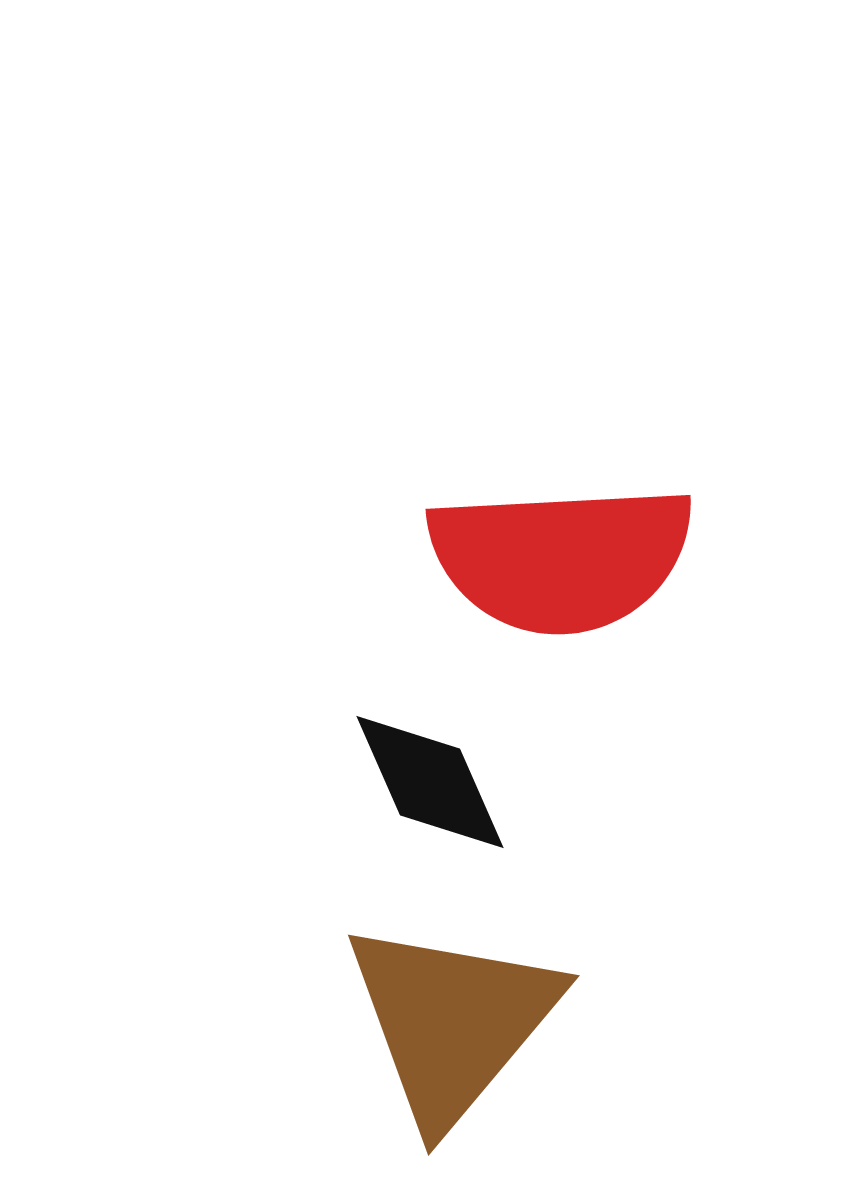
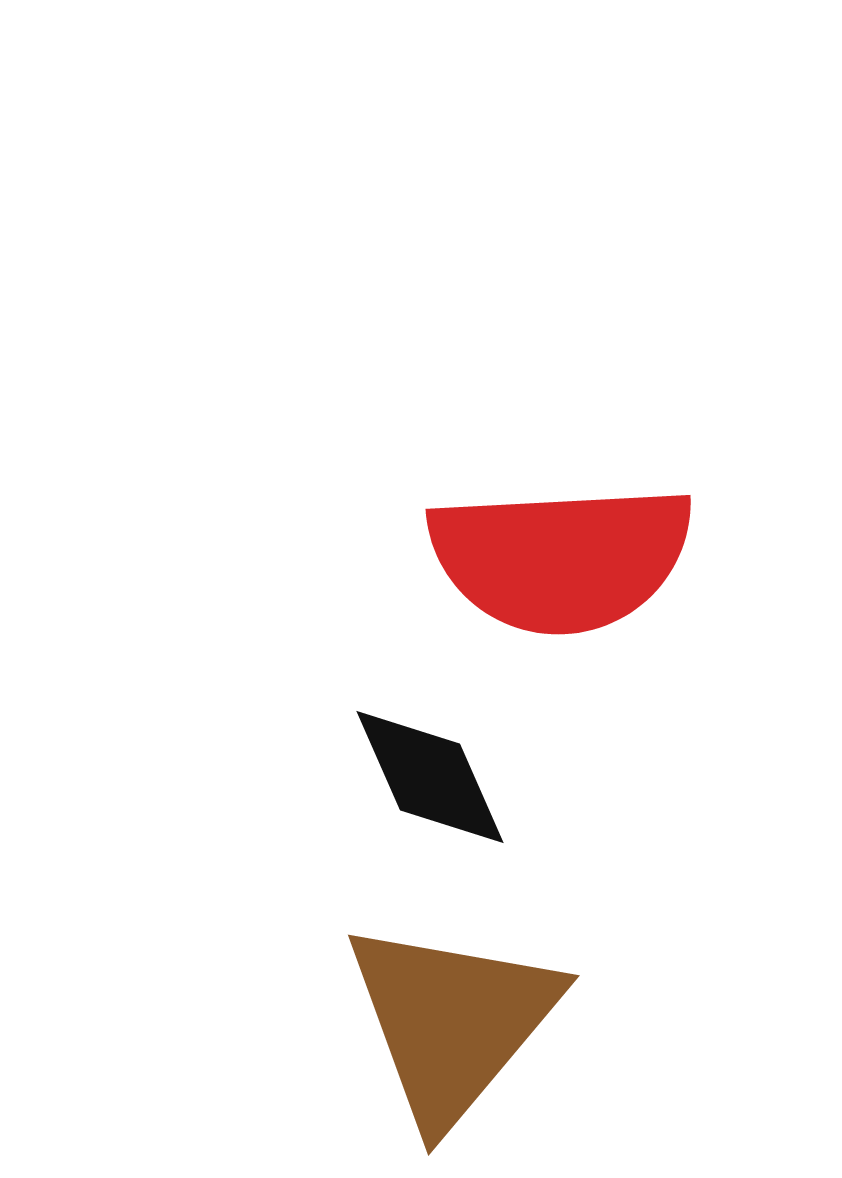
black diamond: moved 5 px up
